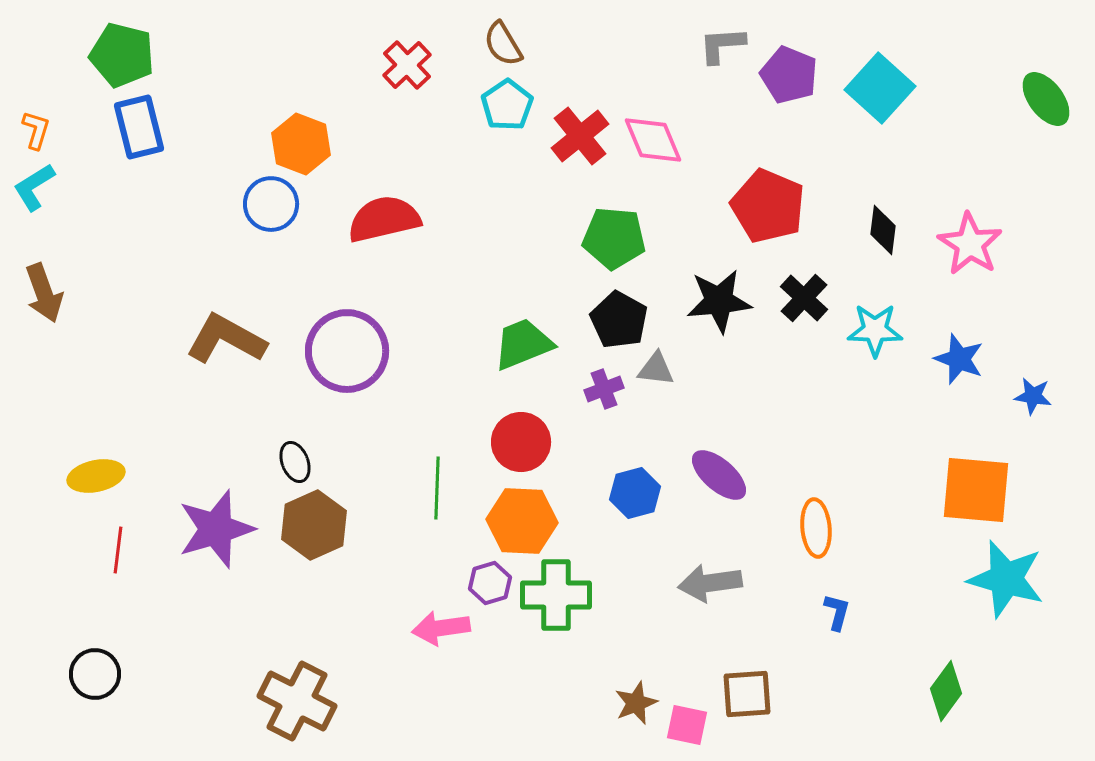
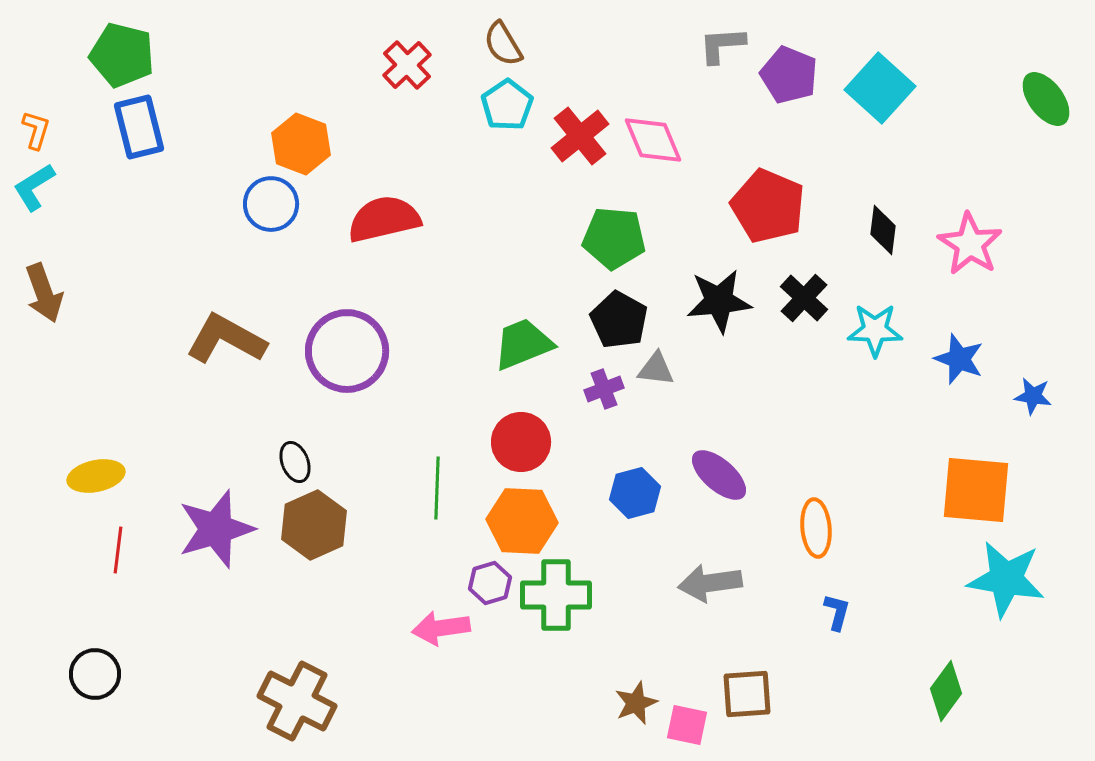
cyan star at (1006, 579): rotated 6 degrees counterclockwise
